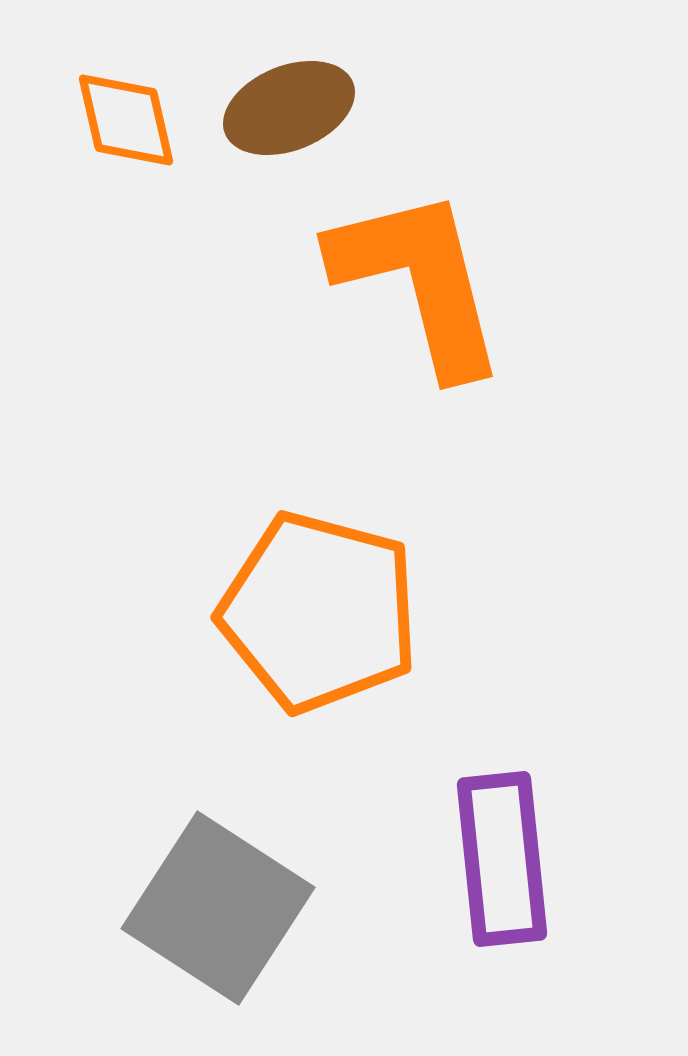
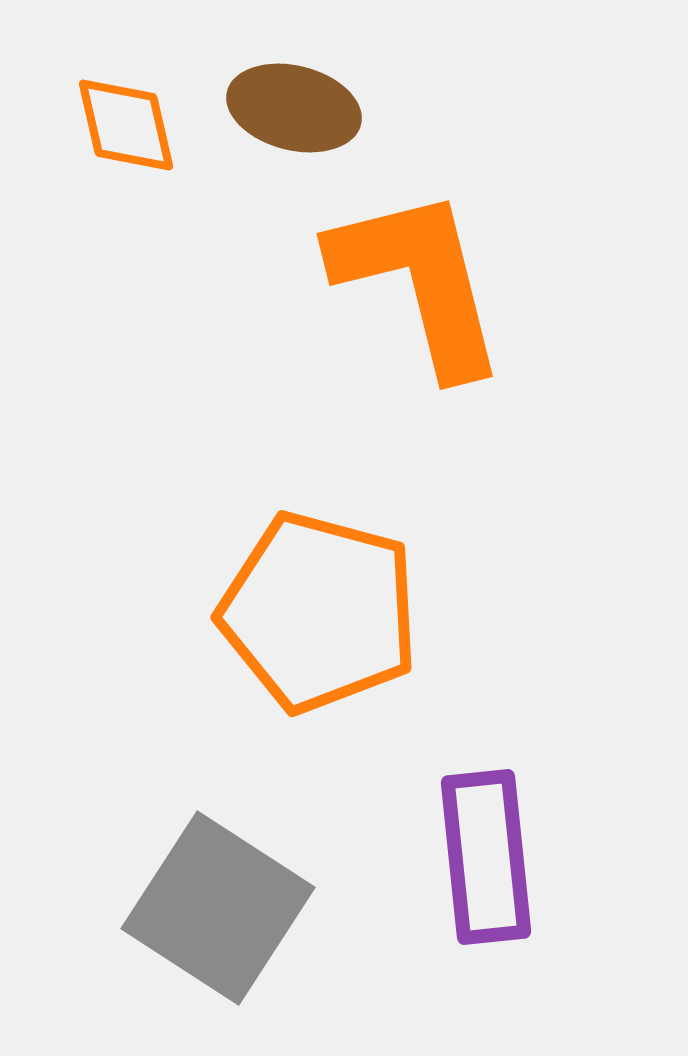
brown ellipse: moved 5 px right; rotated 36 degrees clockwise
orange diamond: moved 5 px down
purple rectangle: moved 16 px left, 2 px up
